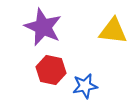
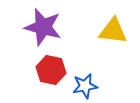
purple star: rotated 9 degrees counterclockwise
